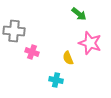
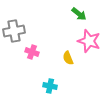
gray cross: rotated 15 degrees counterclockwise
pink star: moved 1 px left, 2 px up
cyan cross: moved 6 px left, 6 px down
